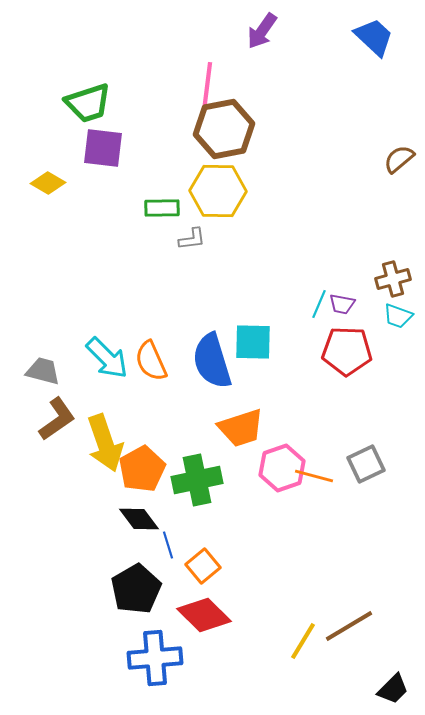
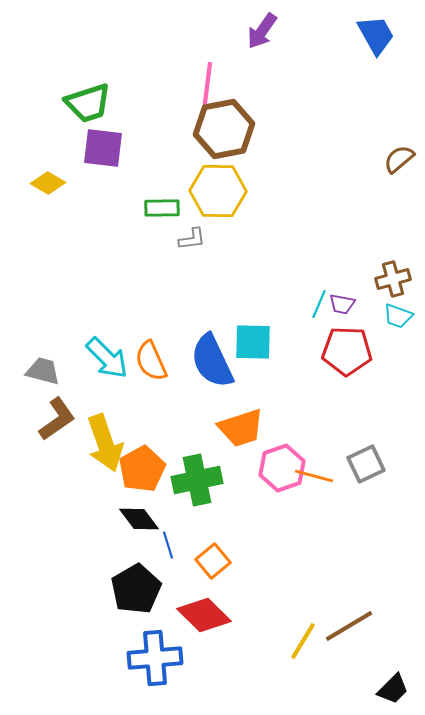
blue trapezoid: moved 2 px right, 2 px up; rotated 18 degrees clockwise
blue semicircle: rotated 8 degrees counterclockwise
orange square: moved 10 px right, 5 px up
